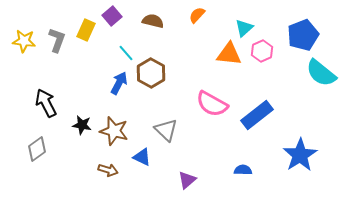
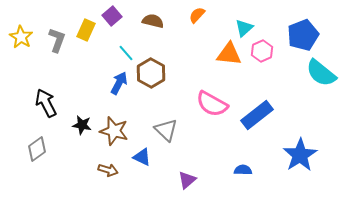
yellow star: moved 3 px left, 4 px up; rotated 25 degrees clockwise
